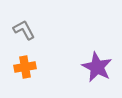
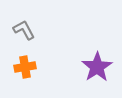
purple star: rotated 12 degrees clockwise
